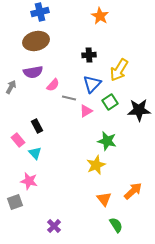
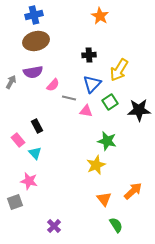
blue cross: moved 6 px left, 3 px down
gray arrow: moved 5 px up
pink triangle: rotated 40 degrees clockwise
